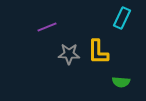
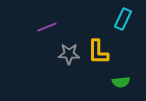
cyan rectangle: moved 1 px right, 1 px down
green semicircle: rotated 12 degrees counterclockwise
